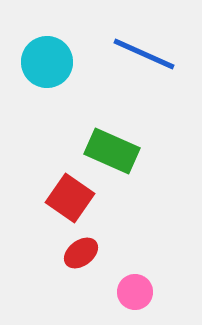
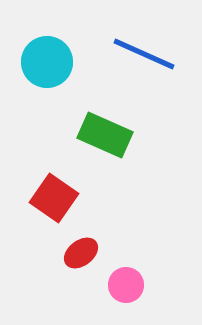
green rectangle: moved 7 px left, 16 px up
red square: moved 16 px left
pink circle: moved 9 px left, 7 px up
